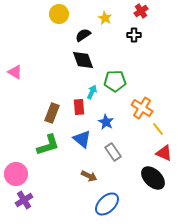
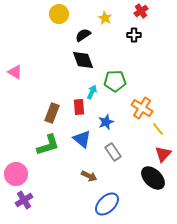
blue star: rotated 21 degrees clockwise
red triangle: moved 1 px left, 1 px down; rotated 48 degrees clockwise
